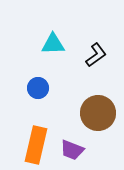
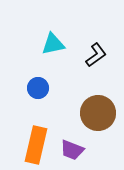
cyan triangle: rotated 10 degrees counterclockwise
